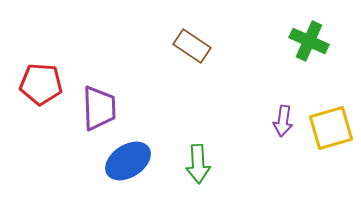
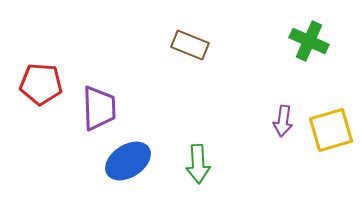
brown rectangle: moved 2 px left, 1 px up; rotated 12 degrees counterclockwise
yellow square: moved 2 px down
